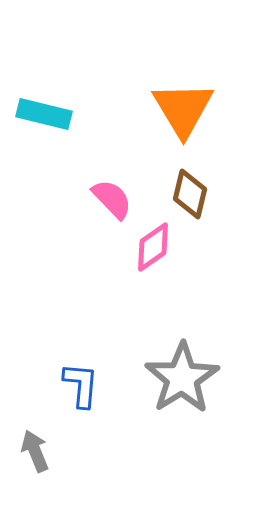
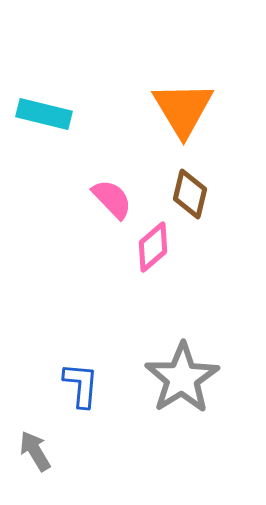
pink diamond: rotated 6 degrees counterclockwise
gray arrow: rotated 9 degrees counterclockwise
